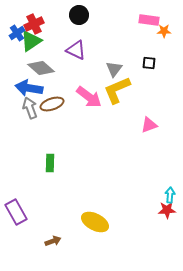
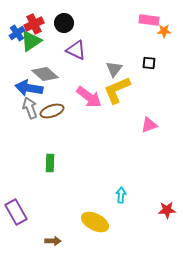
black circle: moved 15 px left, 8 px down
gray diamond: moved 4 px right, 6 px down
brown ellipse: moved 7 px down
cyan arrow: moved 49 px left
brown arrow: rotated 21 degrees clockwise
